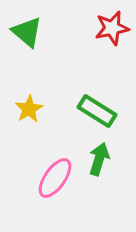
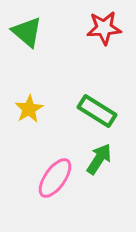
red star: moved 8 px left; rotated 8 degrees clockwise
green arrow: rotated 16 degrees clockwise
